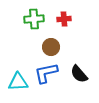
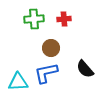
brown circle: moved 1 px down
black semicircle: moved 6 px right, 5 px up
